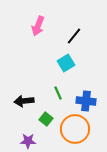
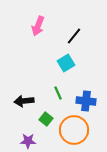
orange circle: moved 1 px left, 1 px down
